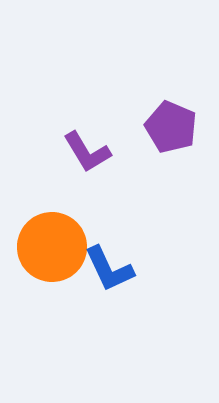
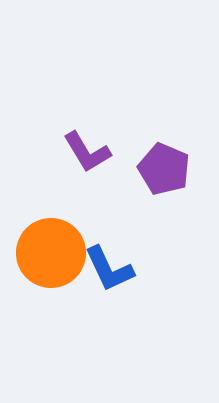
purple pentagon: moved 7 px left, 42 px down
orange circle: moved 1 px left, 6 px down
